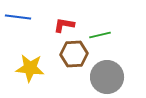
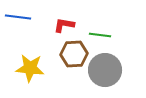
green line: rotated 20 degrees clockwise
gray circle: moved 2 px left, 7 px up
